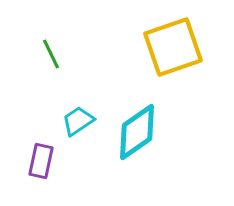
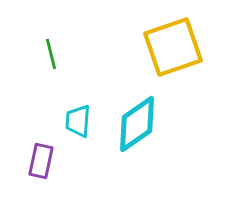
green line: rotated 12 degrees clockwise
cyan trapezoid: rotated 52 degrees counterclockwise
cyan diamond: moved 8 px up
